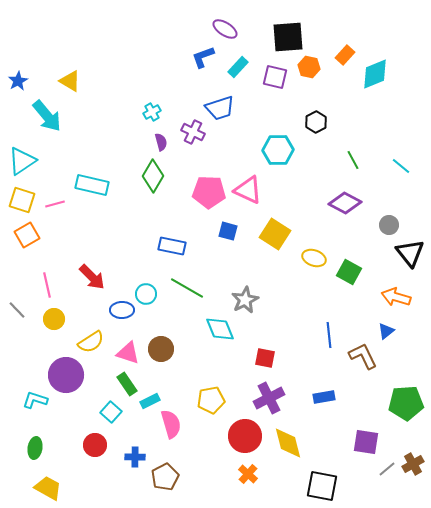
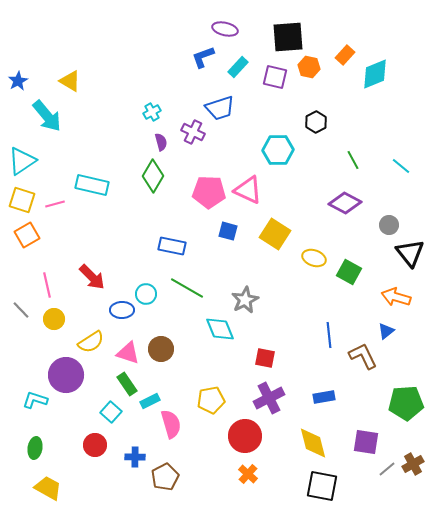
purple ellipse at (225, 29): rotated 20 degrees counterclockwise
gray line at (17, 310): moved 4 px right
yellow diamond at (288, 443): moved 25 px right
